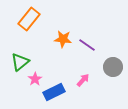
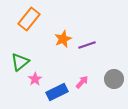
orange star: rotated 30 degrees counterclockwise
purple line: rotated 54 degrees counterclockwise
gray circle: moved 1 px right, 12 px down
pink arrow: moved 1 px left, 2 px down
blue rectangle: moved 3 px right
